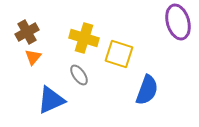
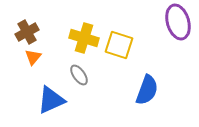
yellow square: moved 9 px up
